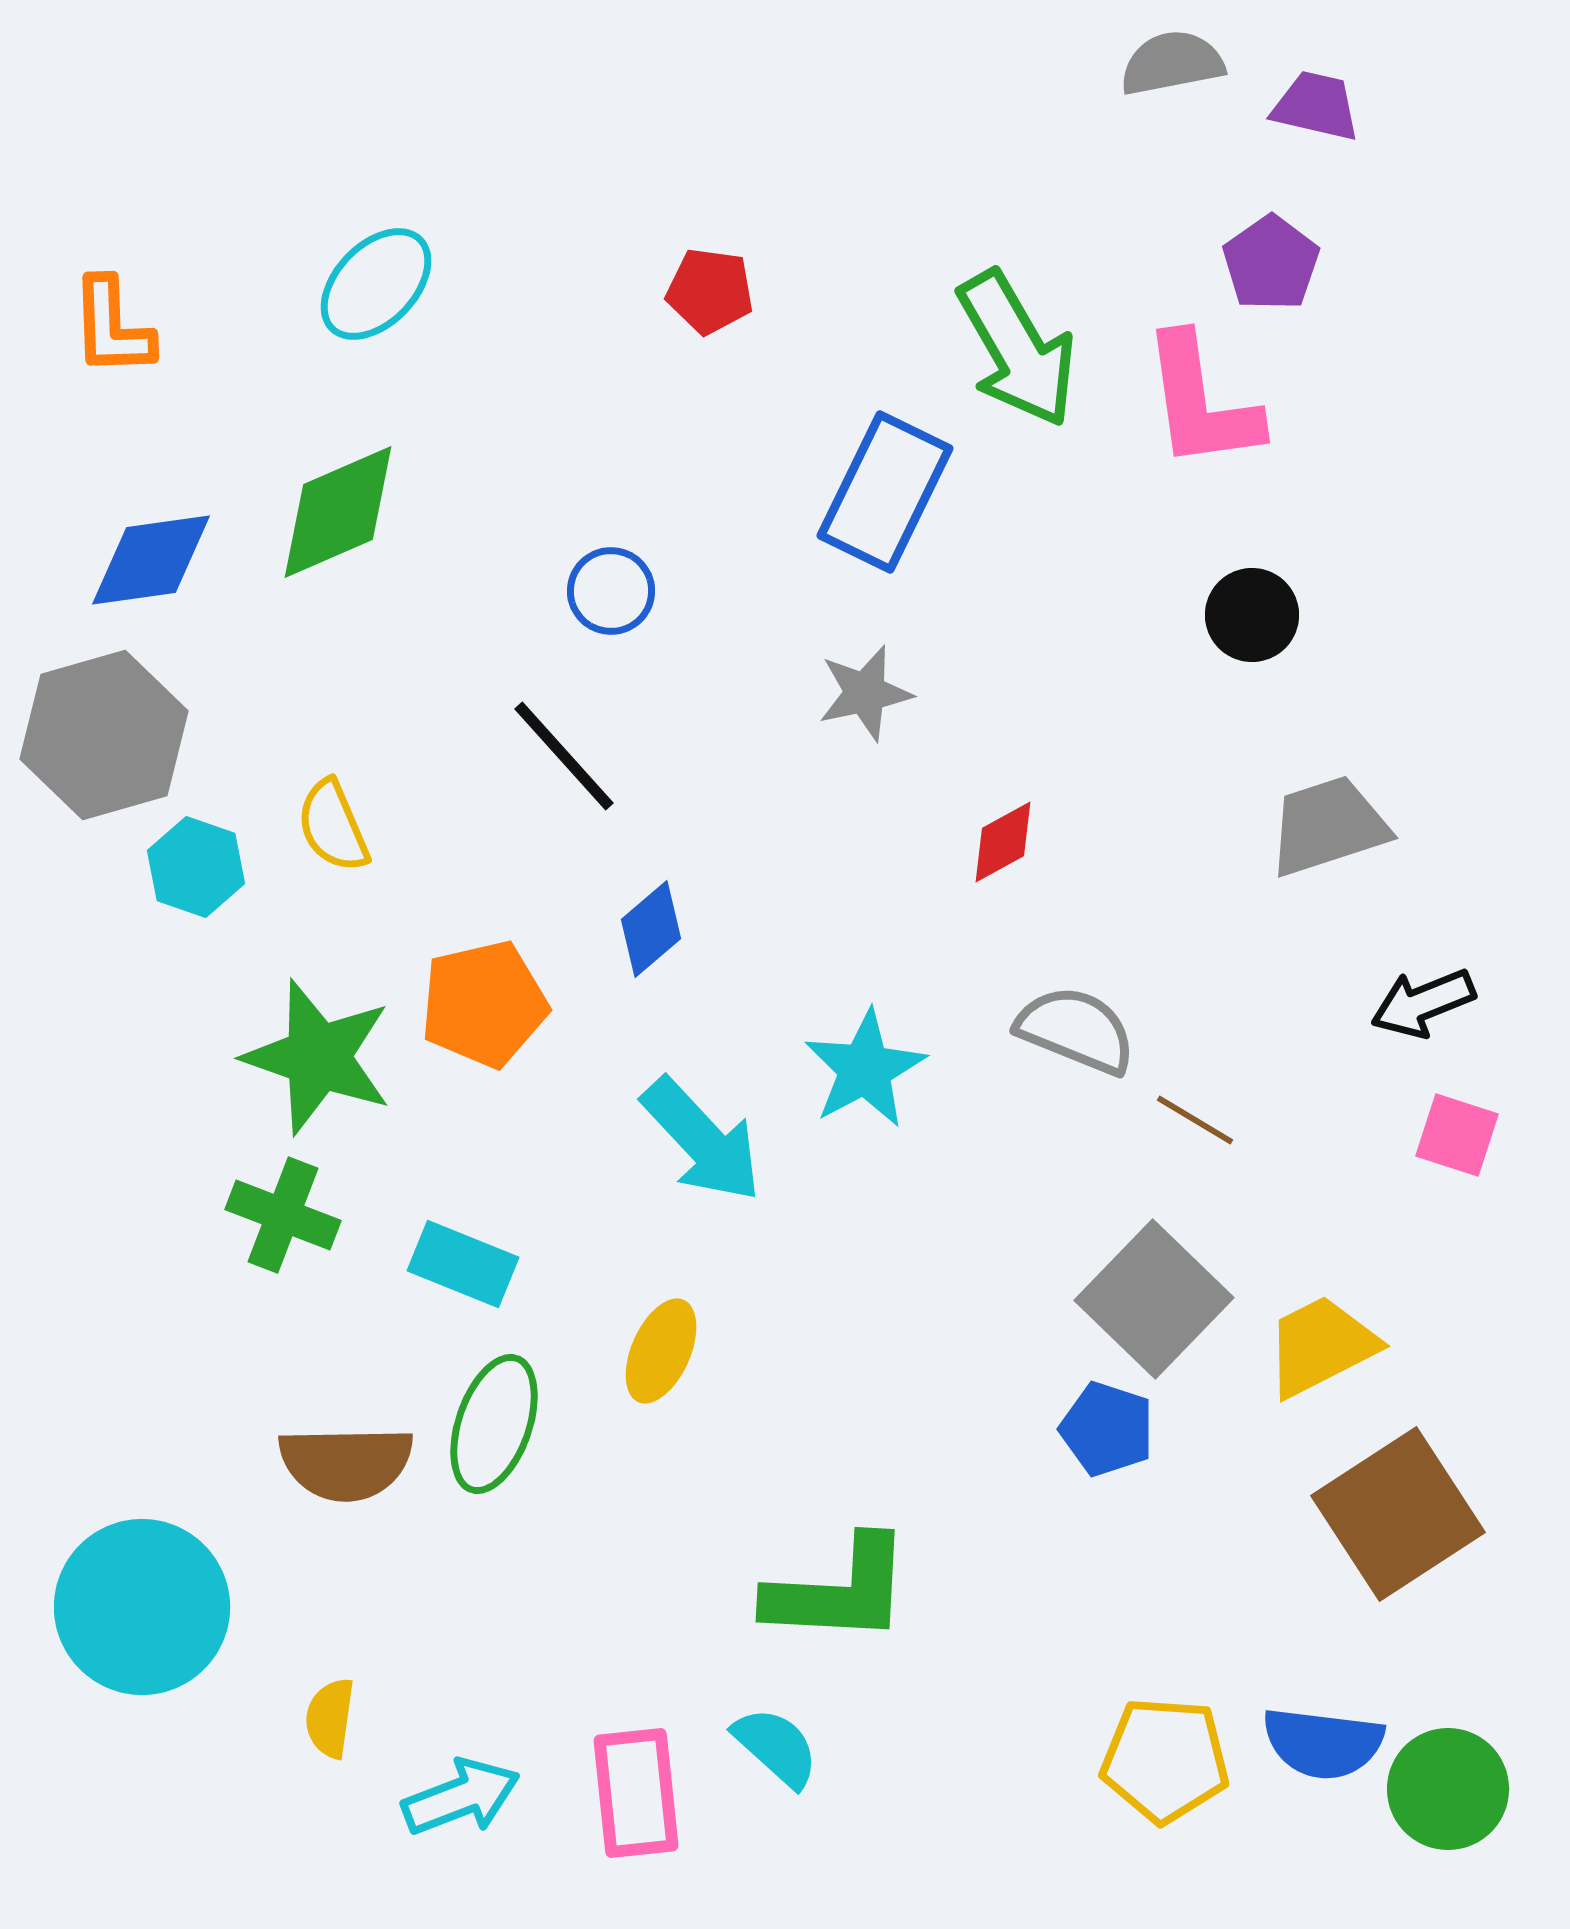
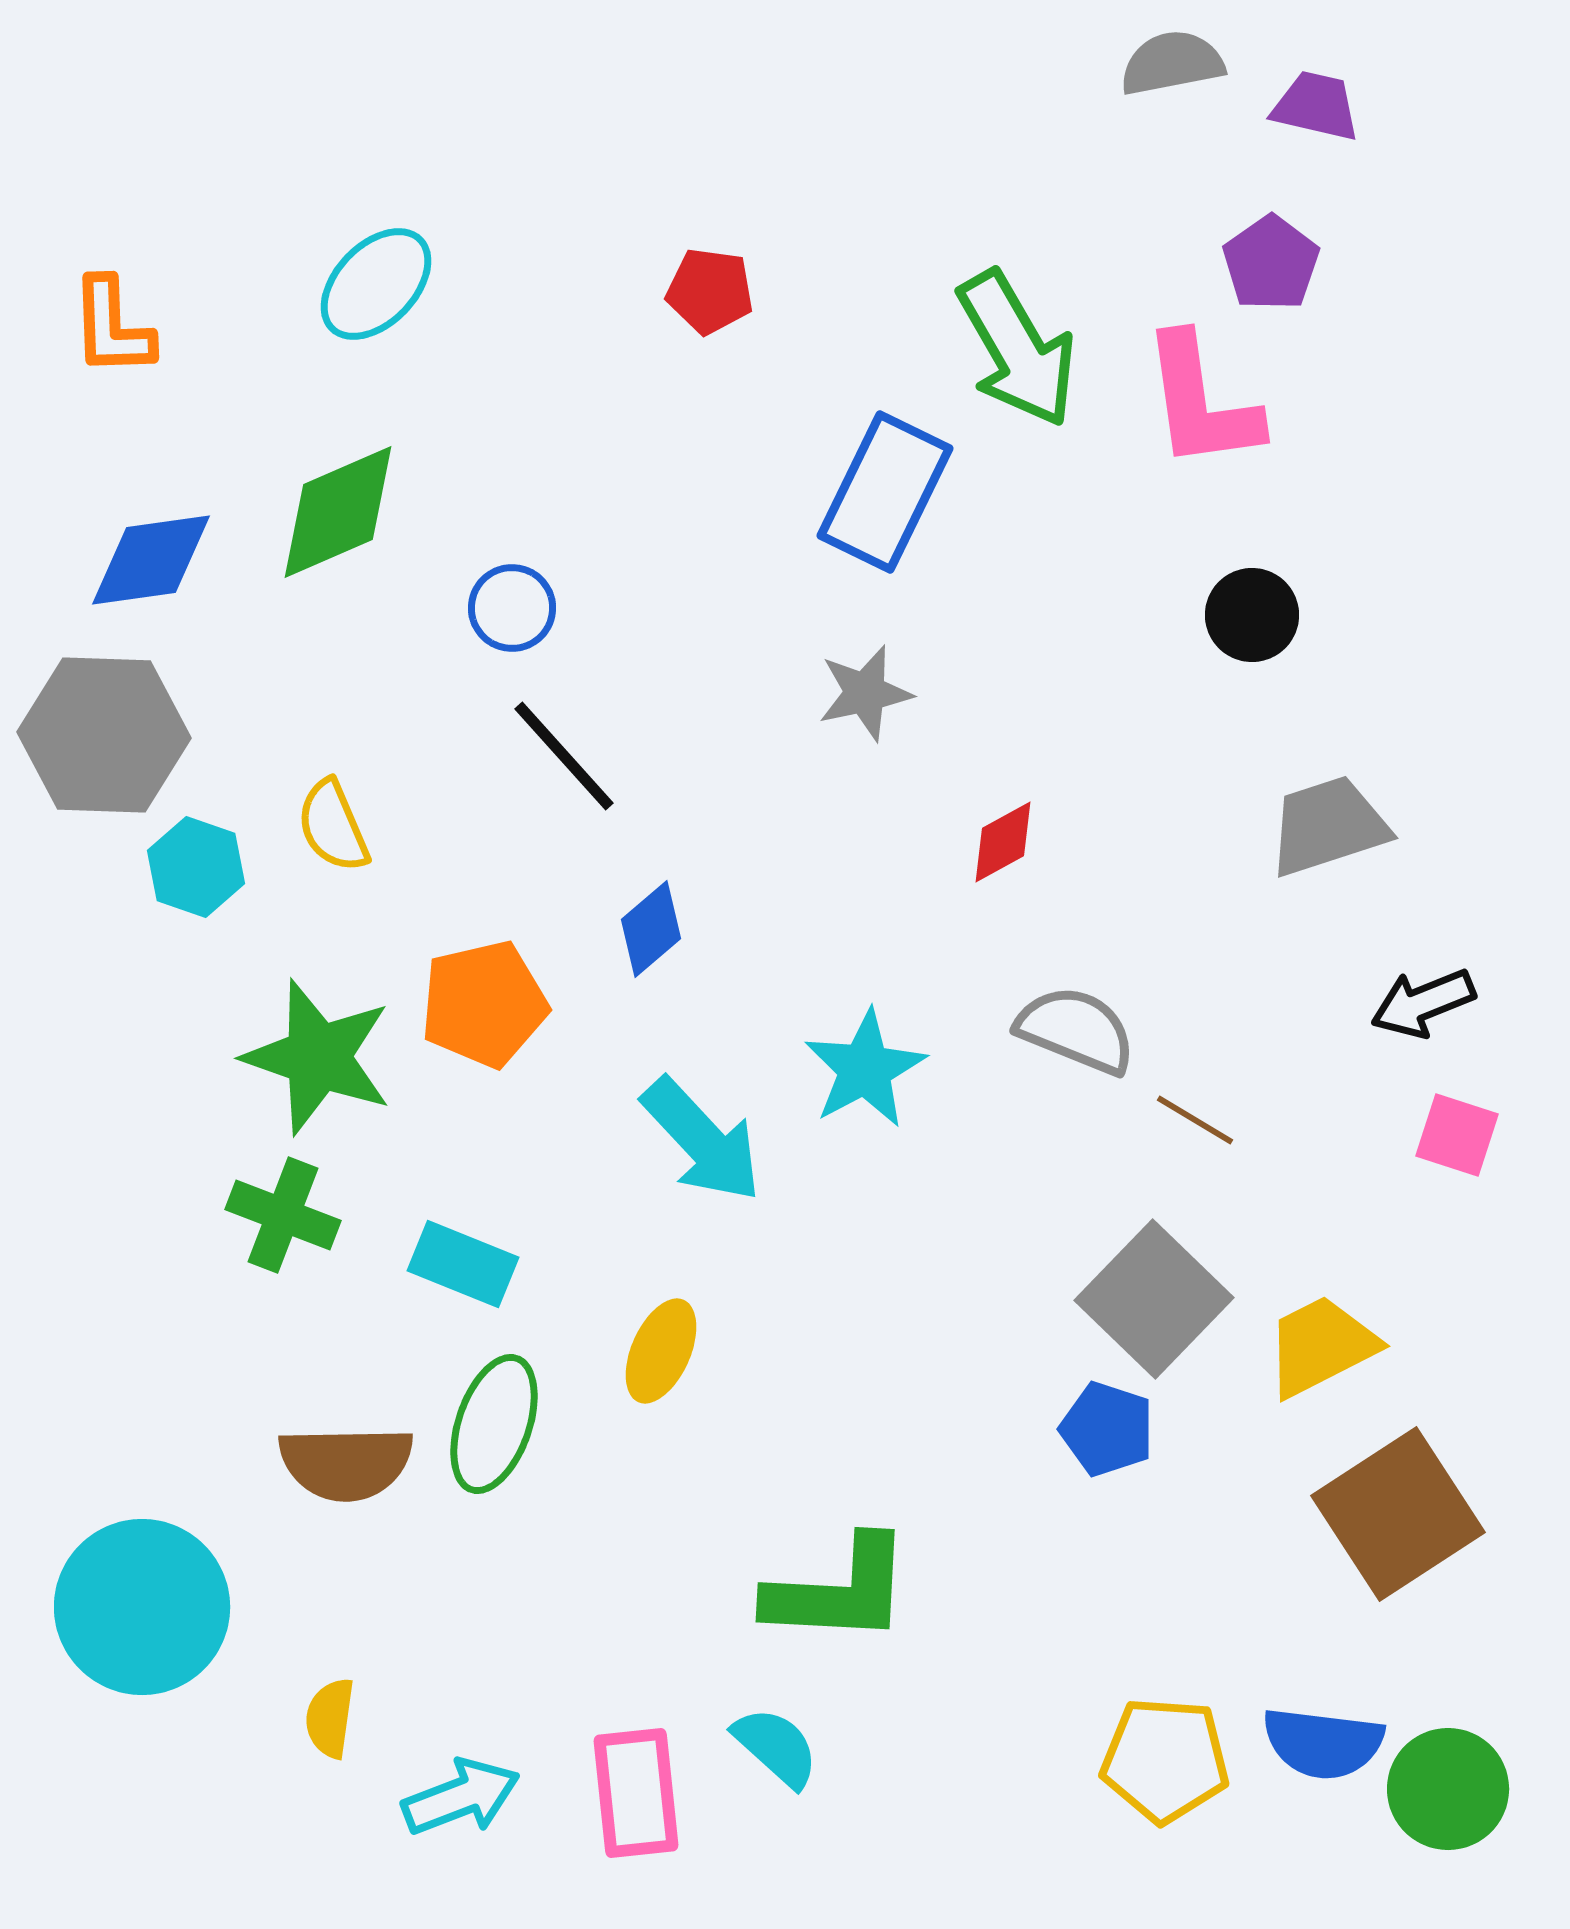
blue circle at (611, 591): moved 99 px left, 17 px down
gray hexagon at (104, 735): rotated 18 degrees clockwise
